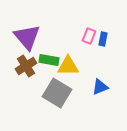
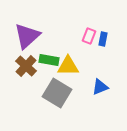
purple triangle: moved 1 px up; rotated 28 degrees clockwise
brown cross: rotated 15 degrees counterclockwise
